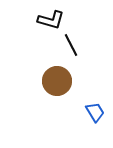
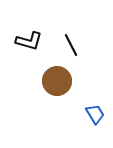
black L-shape: moved 22 px left, 21 px down
blue trapezoid: moved 2 px down
